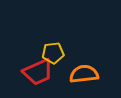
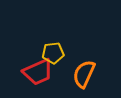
orange semicircle: rotated 60 degrees counterclockwise
